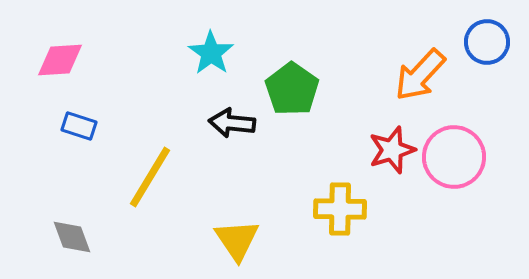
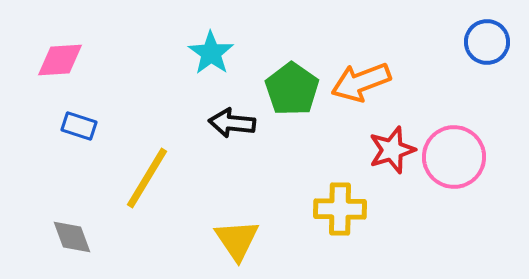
orange arrow: moved 59 px left, 7 px down; rotated 26 degrees clockwise
yellow line: moved 3 px left, 1 px down
